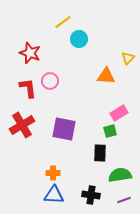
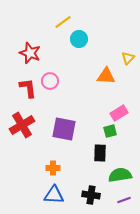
orange cross: moved 5 px up
